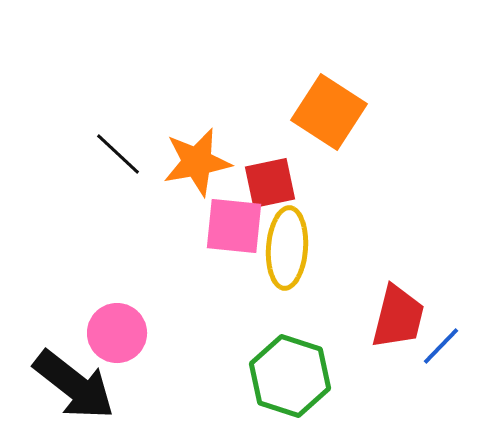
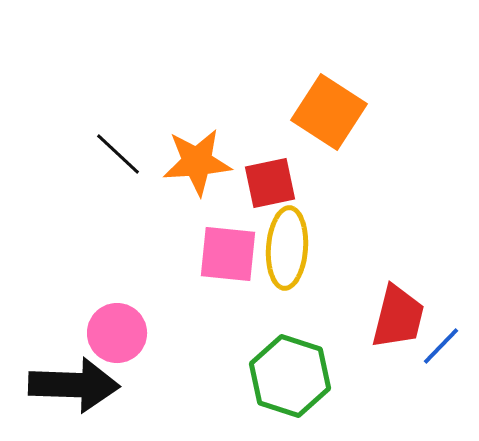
orange star: rotated 6 degrees clockwise
pink square: moved 6 px left, 28 px down
black arrow: rotated 36 degrees counterclockwise
